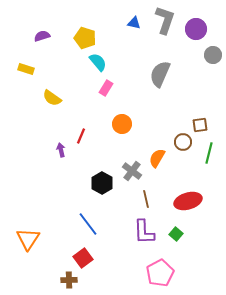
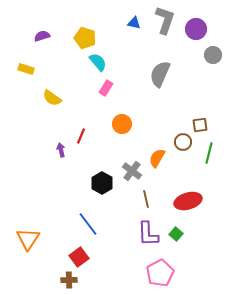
purple L-shape: moved 4 px right, 2 px down
red square: moved 4 px left, 1 px up
